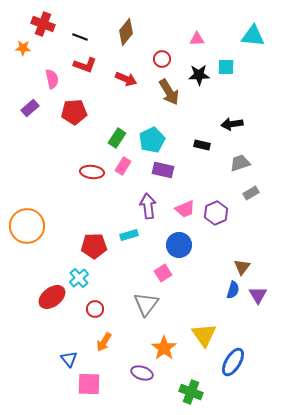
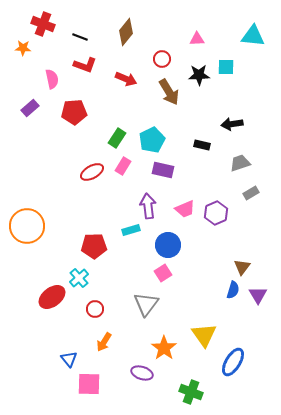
red ellipse at (92, 172): rotated 35 degrees counterclockwise
cyan rectangle at (129, 235): moved 2 px right, 5 px up
blue circle at (179, 245): moved 11 px left
